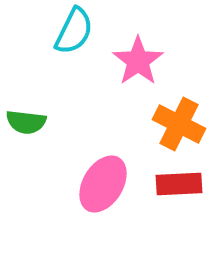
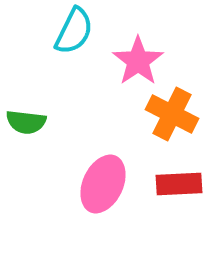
orange cross: moved 7 px left, 10 px up
pink ellipse: rotated 6 degrees counterclockwise
